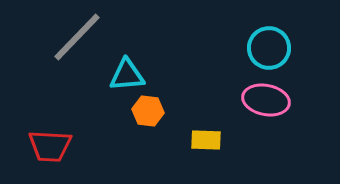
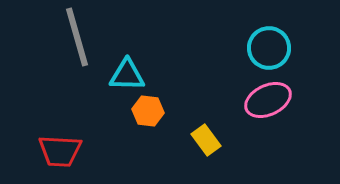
gray line: rotated 60 degrees counterclockwise
cyan triangle: rotated 6 degrees clockwise
pink ellipse: moved 2 px right; rotated 36 degrees counterclockwise
yellow rectangle: rotated 52 degrees clockwise
red trapezoid: moved 10 px right, 5 px down
